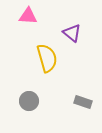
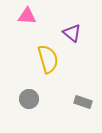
pink triangle: moved 1 px left
yellow semicircle: moved 1 px right, 1 px down
gray circle: moved 2 px up
